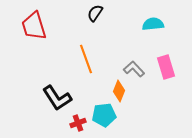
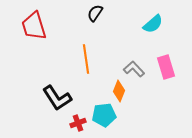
cyan semicircle: rotated 145 degrees clockwise
orange line: rotated 12 degrees clockwise
